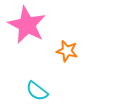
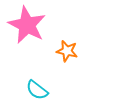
cyan semicircle: moved 1 px up
